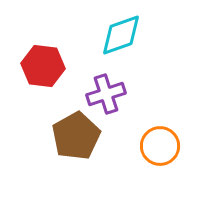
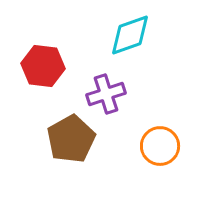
cyan diamond: moved 9 px right
brown pentagon: moved 5 px left, 3 px down
